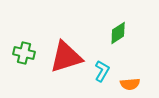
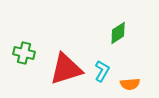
red triangle: moved 12 px down
